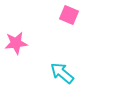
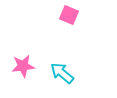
pink star: moved 7 px right, 23 px down
